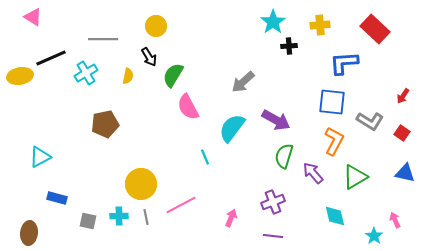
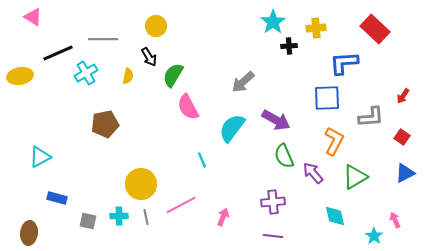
yellow cross at (320, 25): moved 4 px left, 3 px down
black line at (51, 58): moved 7 px right, 5 px up
blue square at (332, 102): moved 5 px left, 4 px up; rotated 8 degrees counterclockwise
gray L-shape at (370, 121): moved 1 px right, 4 px up; rotated 36 degrees counterclockwise
red square at (402, 133): moved 4 px down
green semicircle at (284, 156): rotated 40 degrees counterclockwise
cyan line at (205, 157): moved 3 px left, 3 px down
blue triangle at (405, 173): rotated 40 degrees counterclockwise
purple cross at (273, 202): rotated 15 degrees clockwise
pink arrow at (231, 218): moved 8 px left, 1 px up
